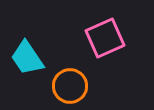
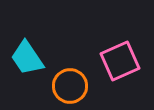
pink square: moved 15 px right, 23 px down
